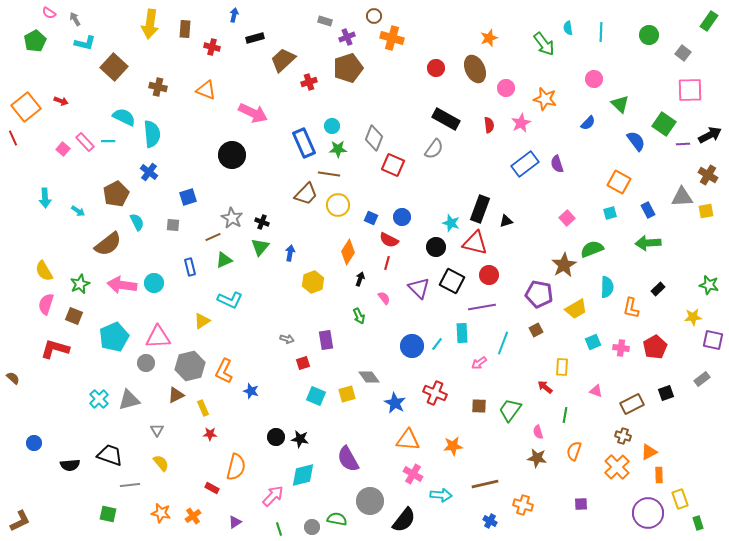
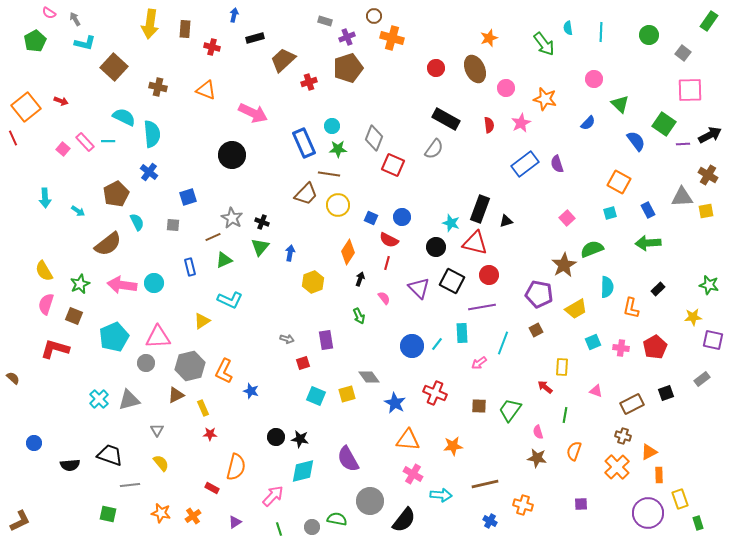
cyan diamond at (303, 475): moved 4 px up
